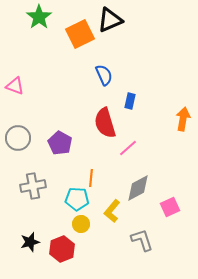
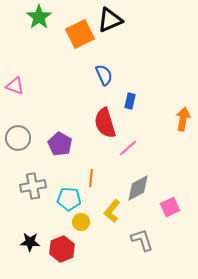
purple pentagon: moved 1 px down
cyan pentagon: moved 8 px left
yellow circle: moved 2 px up
black star: rotated 18 degrees clockwise
